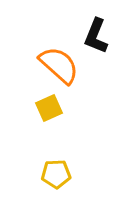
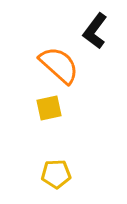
black L-shape: moved 1 px left, 5 px up; rotated 15 degrees clockwise
yellow square: rotated 12 degrees clockwise
